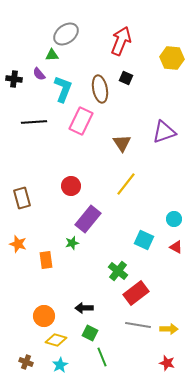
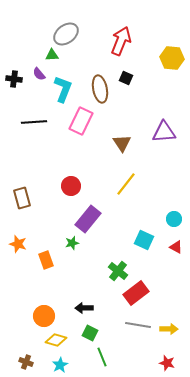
purple triangle: rotated 15 degrees clockwise
orange rectangle: rotated 12 degrees counterclockwise
